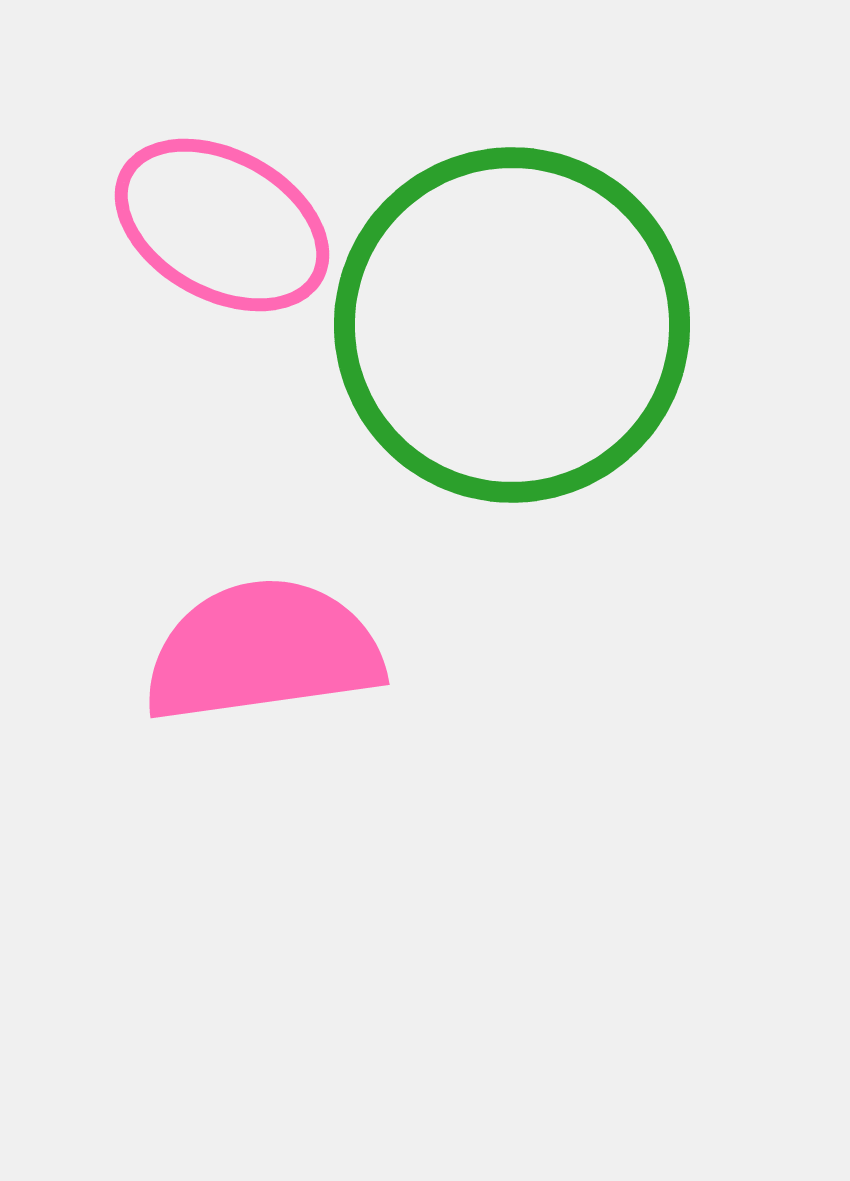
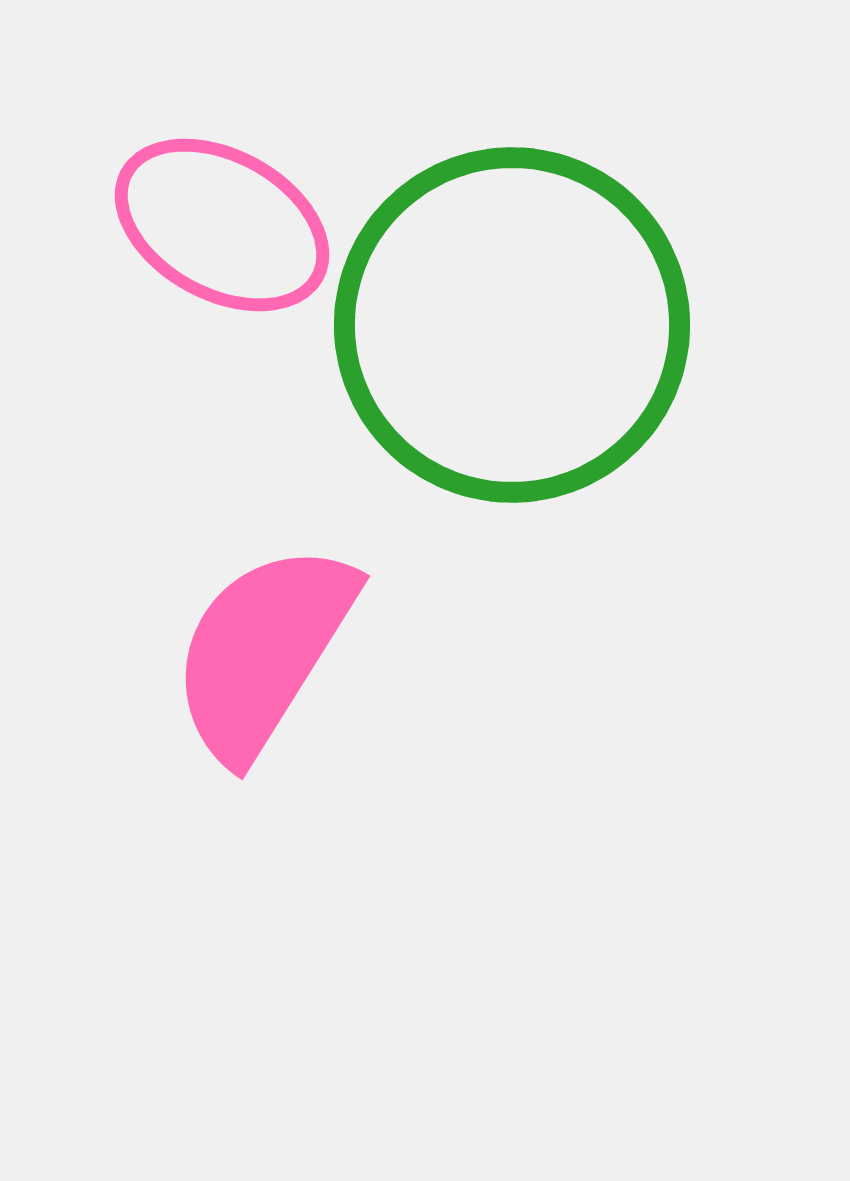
pink semicircle: rotated 50 degrees counterclockwise
